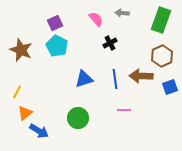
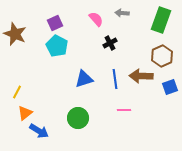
brown star: moved 6 px left, 16 px up
